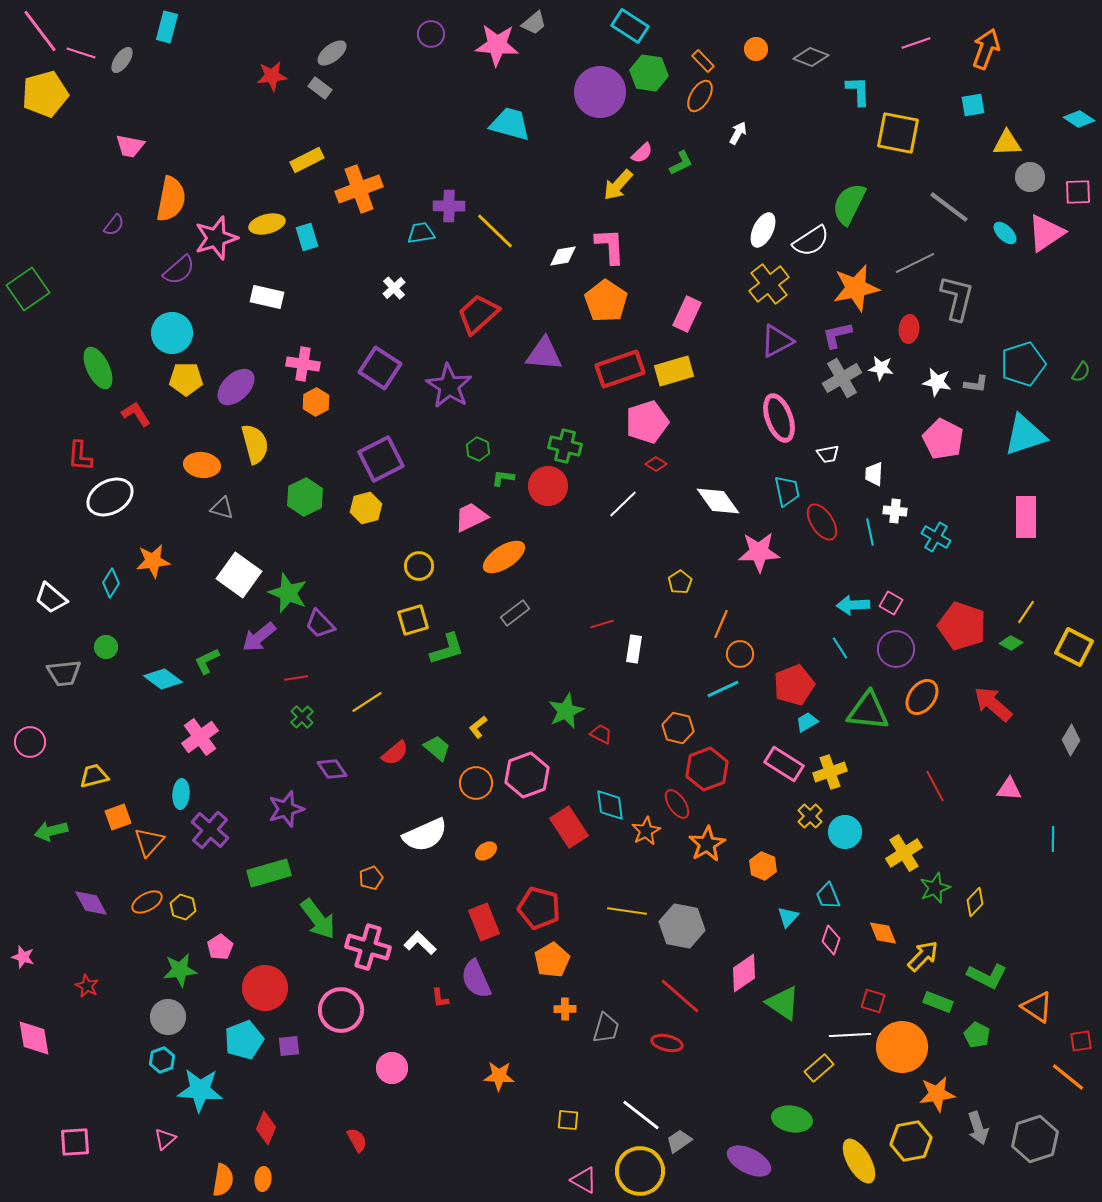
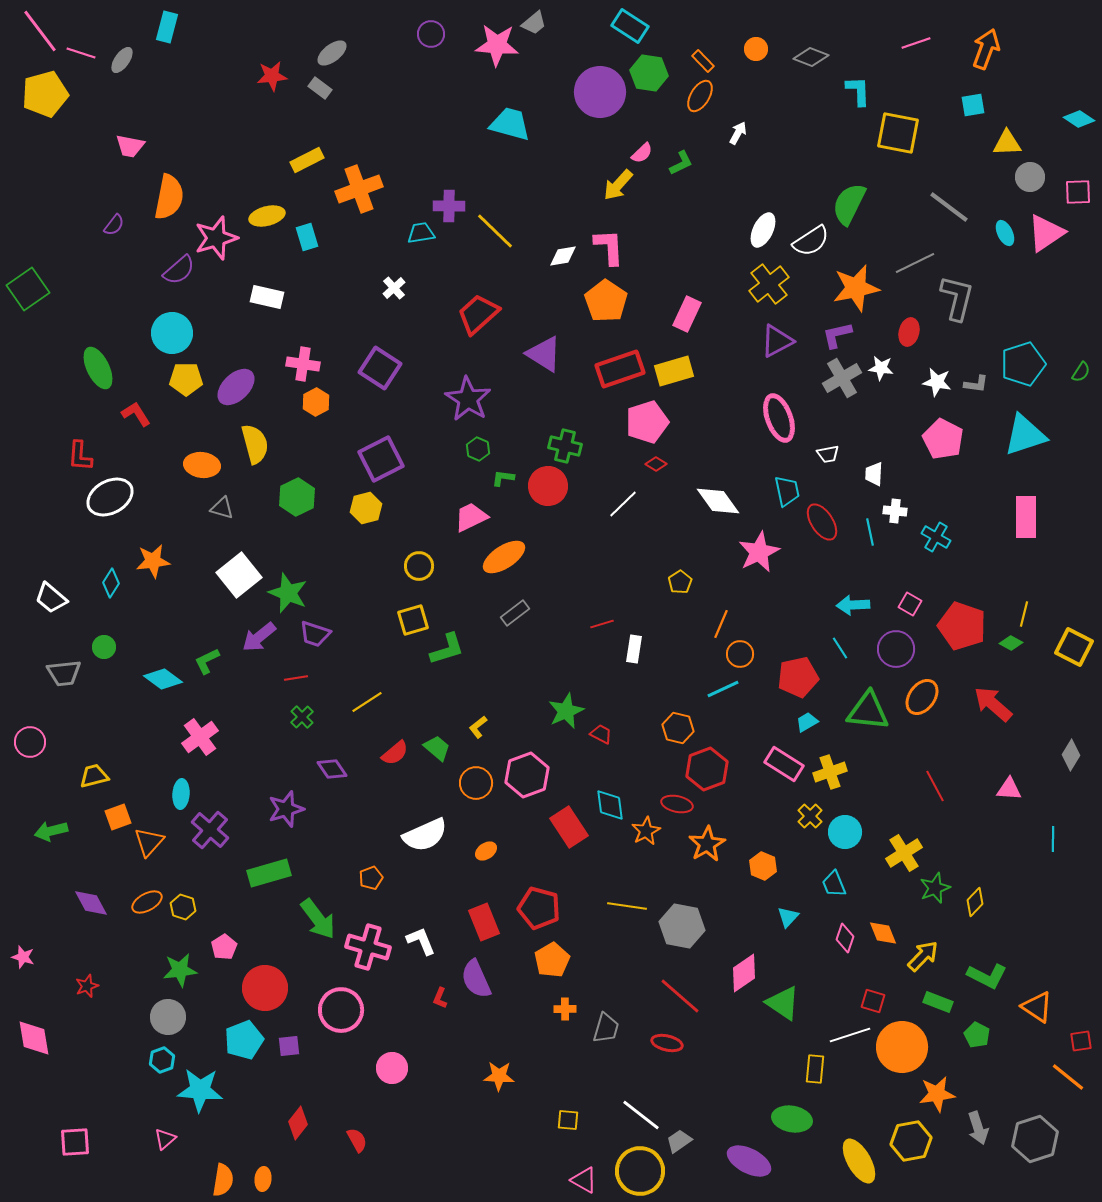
orange semicircle at (171, 199): moved 2 px left, 2 px up
yellow ellipse at (267, 224): moved 8 px up
cyan ellipse at (1005, 233): rotated 20 degrees clockwise
pink L-shape at (610, 246): moved 1 px left, 1 px down
red ellipse at (909, 329): moved 3 px down; rotated 8 degrees clockwise
purple triangle at (544, 354): rotated 27 degrees clockwise
purple star at (449, 386): moved 19 px right, 13 px down
green hexagon at (305, 497): moved 8 px left
pink star at (759, 552): rotated 24 degrees counterclockwise
white square at (239, 575): rotated 15 degrees clockwise
pink square at (891, 603): moved 19 px right, 1 px down
yellow line at (1026, 612): moved 2 px left, 2 px down; rotated 20 degrees counterclockwise
purple trapezoid at (320, 624): moved 5 px left, 10 px down; rotated 28 degrees counterclockwise
green circle at (106, 647): moved 2 px left
red pentagon at (794, 685): moved 4 px right, 8 px up; rotated 9 degrees clockwise
gray diamond at (1071, 740): moved 15 px down
red ellipse at (677, 804): rotated 44 degrees counterclockwise
cyan trapezoid at (828, 896): moved 6 px right, 12 px up
yellow line at (627, 911): moved 5 px up
pink diamond at (831, 940): moved 14 px right, 2 px up
white L-shape at (420, 943): moved 1 px right, 2 px up; rotated 24 degrees clockwise
pink pentagon at (220, 947): moved 4 px right
red star at (87, 986): rotated 25 degrees clockwise
red L-shape at (440, 998): rotated 30 degrees clockwise
white line at (850, 1035): rotated 15 degrees counterclockwise
yellow rectangle at (819, 1068): moved 4 px left, 1 px down; rotated 44 degrees counterclockwise
red diamond at (266, 1128): moved 32 px right, 5 px up; rotated 16 degrees clockwise
